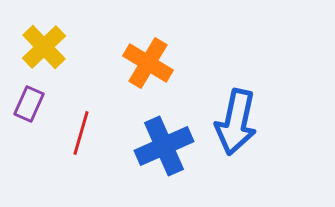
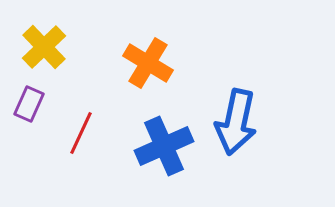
red line: rotated 9 degrees clockwise
